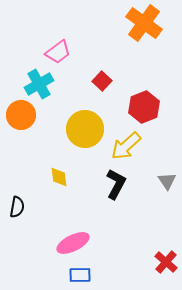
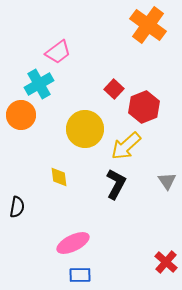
orange cross: moved 4 px right, 2 px down
red square: moved 12 px right, 8 px down
